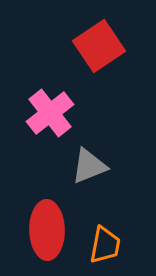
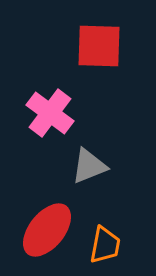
red square: rotated 36 degrees clockwise
pink cross: rotated 15 degrees counterclockwise
red ellipse: rotated 40 degrees clockwise
